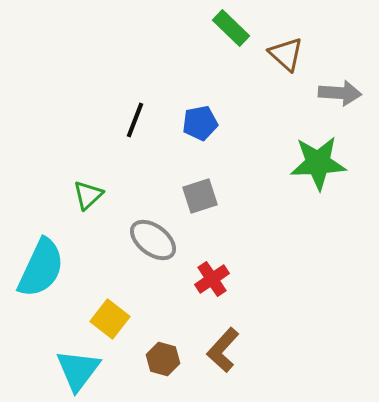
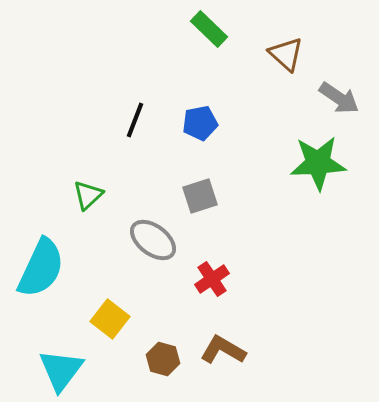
green rectangle: moved 22 px left, 1 px down
gray arrow: moved 1 px left, 5 px down; rotated 30 degrees clockwise
brown L-shape: rotated 78 degrees clockwise
cyan triangle: moved 17 px left
